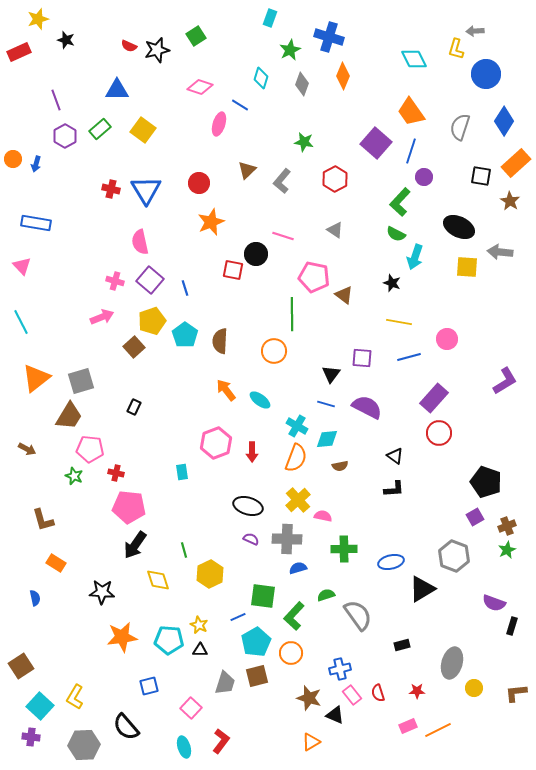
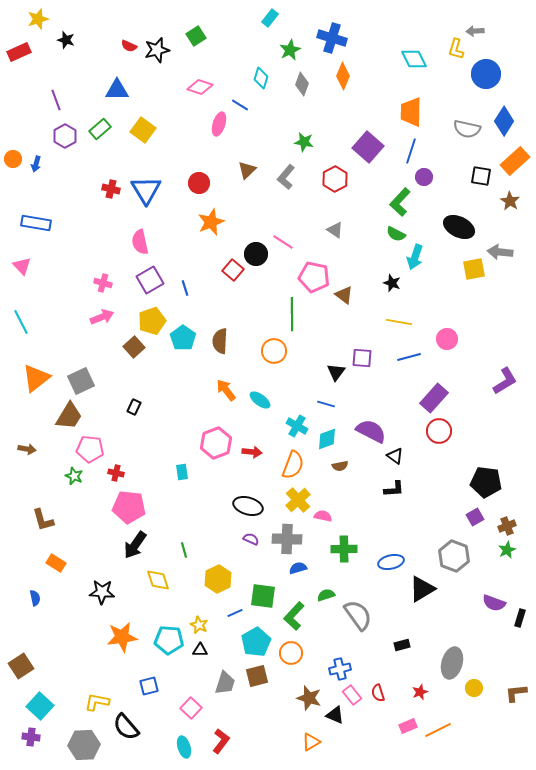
cyan rectangle at (270, 18): rotated 18 degrees clockwise
blue cross at (329, 37): moved 3 px right, 1 px down
orange trapezoid at (411, 112): rotated 36 degrees clockwise
gray semicircle at (460, 127): moved 7 px right, 2 px down; rotated 96 degrees counterclockwise
purple square at (376, 143): moved 8 px left, 4 px down
orange rectangle at (516, 163): moved 1 px left, 2 px up
gray L-shape at (282, 181): moved 4 px right, 4 px up
pink line at (283, 236): moved 6 px down; rotated 15 degrees clockwise
yellow square at (467, 267): moved 7 px right, 2 px down; rotated 15 degrees counterclockwise
red square at (233, 270): rotated 30 degrees clockwise
purple square at (150, 280): rotated 20 degrees clockwise
pink cross at (115, 281): moved 12 px left, 2 px down
cyan pentagon at (185, 335): moved 2 px left, 3 px down
black triangle at (331, 374): moved 5 px right, 2 px up
gray square at (81, 381): rotated 8 degrees counterclockwise
purple semicircle at (367, 407): moved 4 px right, 24 px down
red circle at (439, 433): moved 2 px up
cyan diamond at (327, 439): rotated 15 degrees counterclockwise
brown arrow at (27, 449): rotated 18 degrees counterclockwise
red arrow at (252, 452): rotated 84 degrees counterclockwise
orange semicircle at (296, 458): moved 3 px left, 7 px down
black pentagon at (486, 482): rotated 12 degrees counterclockwise
yellow hexagon at (210, 574): moved 8 px right, 5 px down
blue line at (238, 617): moved 3 px left, 4 px up
black rectangle at (512, 626): moved 8 px right, 8 px up
red star at (417, 691): moved 3 px right, 1 px down; rotated 21 degrees counterclockwise
yellow L-shape at (75, 697): moved 22 px right, 5 px down; rotated 70 degrees clockwise
